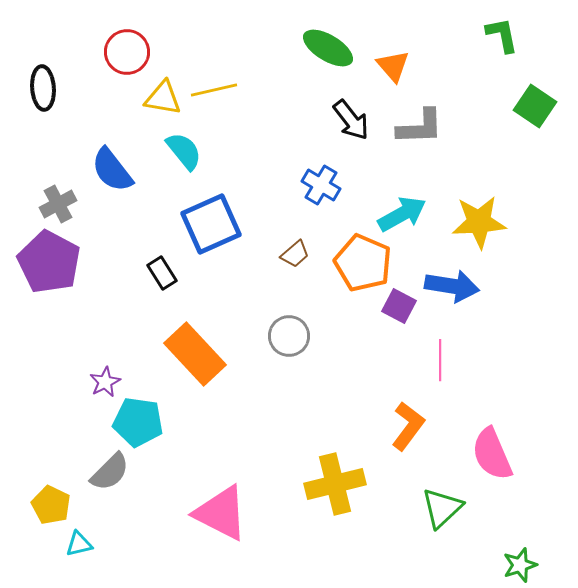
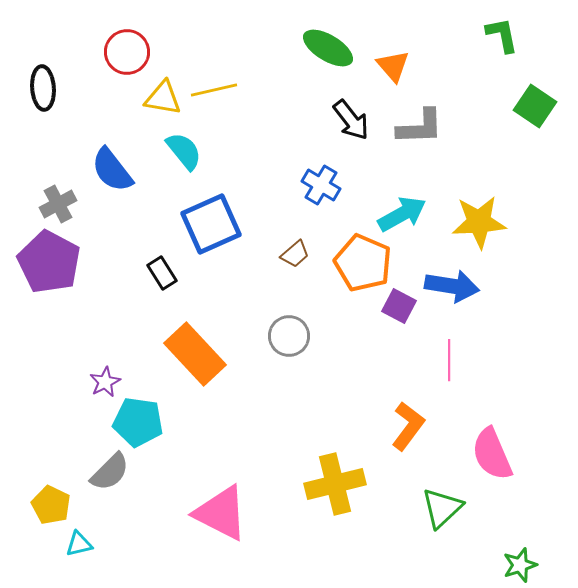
pink line: moved 9 px right
